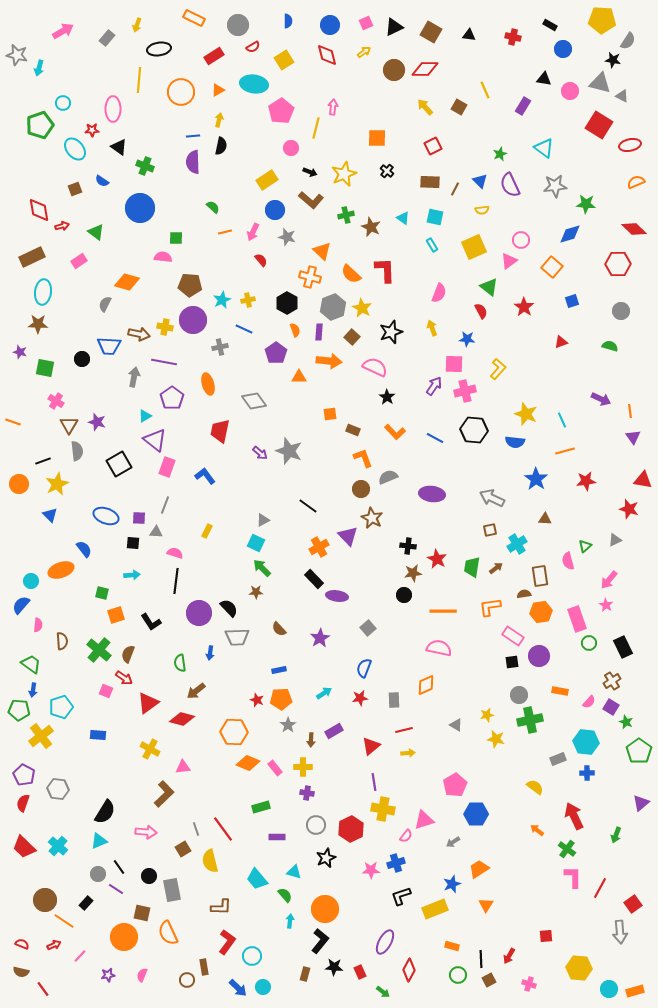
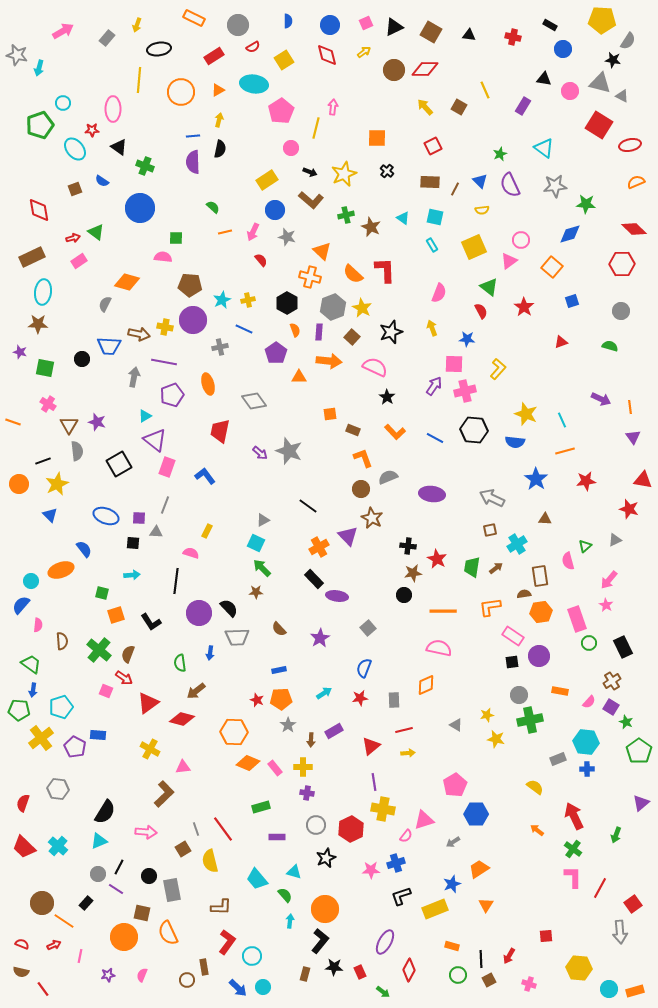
black semicircle at (221, 146): moved 1 px left, 3 px down
red arrow at (62, 226): moved 11 px right, 12 px down
red hexagon at (618, 264): moved 4 px right
orange semicircle at (351, 274): moved 2 px right
purple pentagon at (172, 398): moved 3 px up; rotated 15 degrees clockwise
pink cross at (56, 401): moved 8 px left, 3 px down
orange line at (630, 411): moved 4 px up
pink semicircle at (175, 553): moved 16 px right
yellow cross at (41, 736): moved 2 px down
blue cross at (587, 773): moved 4 px up
purple pentagon at (24, 775): moved 51 px right, 28 px up
green cross at (567, 849): moved 6 px right
black line at (119, 867): rotated 63 degrees clockwise
brown circle at (45, 900): moved 3 px left, 3 px down
pink line at (80, 956): rotated 32 degrees counterclockwise
